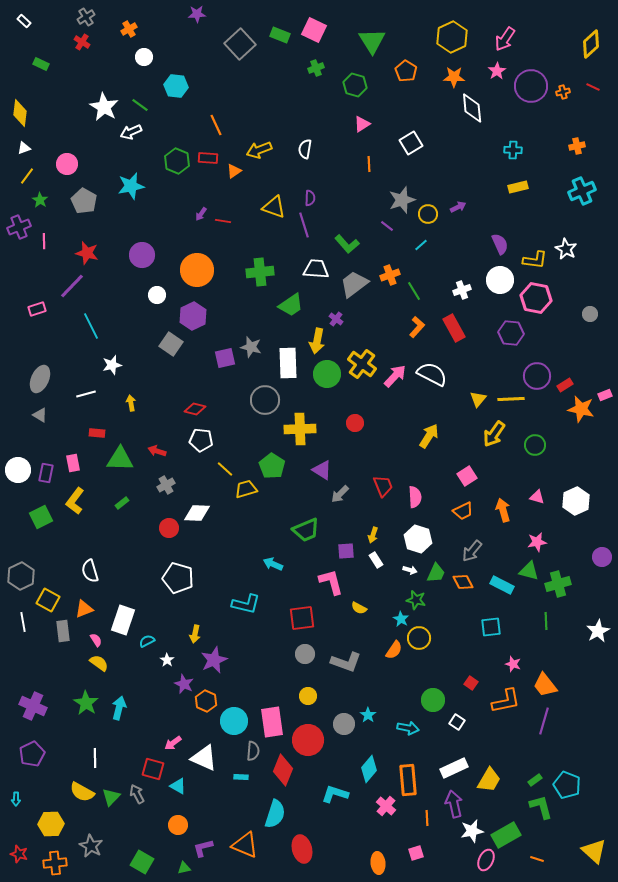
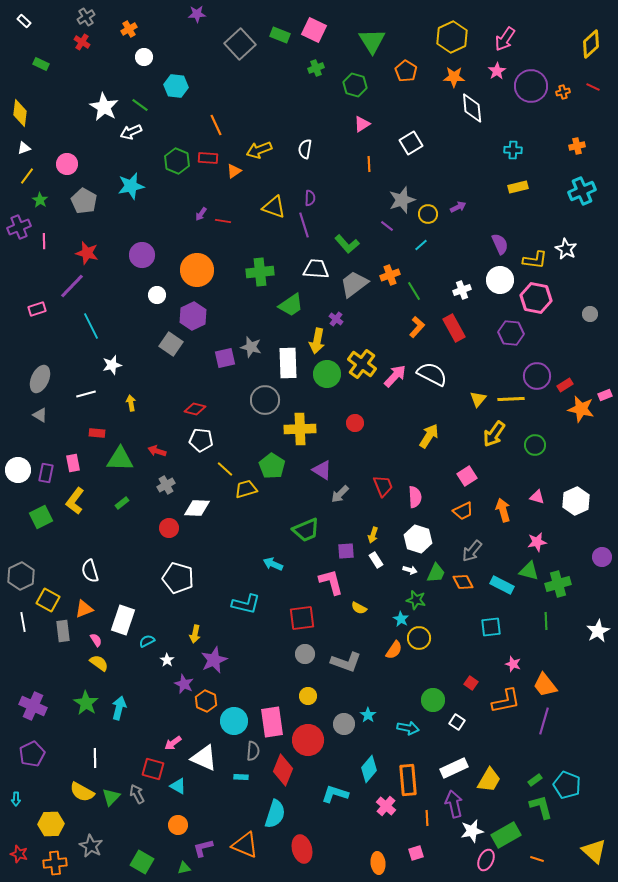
white diamond at (197, 513): moved 5 px up
